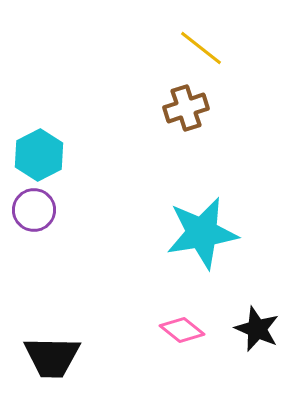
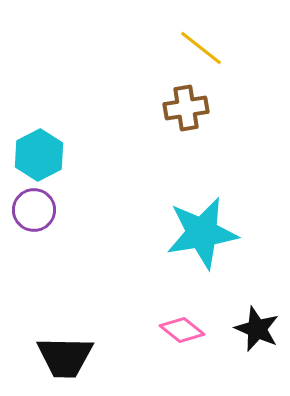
brown cross: rotated 9 degrees clockwise
black trapezoid: moved 13 px right
